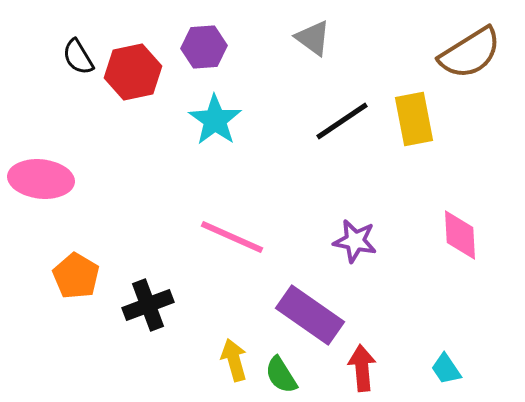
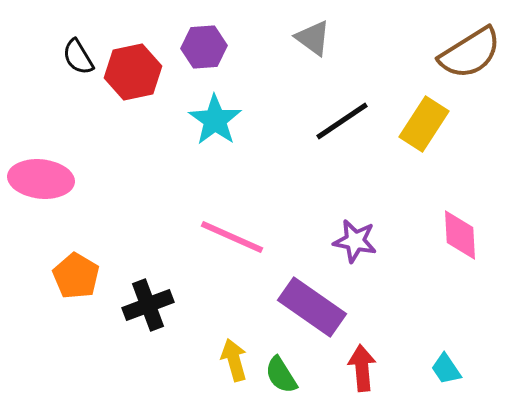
yellow rectangle: moved 10 px right, 5 px down; rotated 44 degrees clockwise
purple rectangle: moved 2 px right, 8 px up
